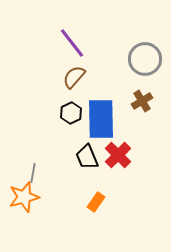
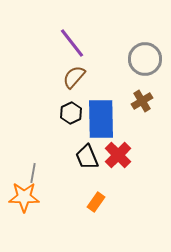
orange star: rotated 16 degrees clockwise
